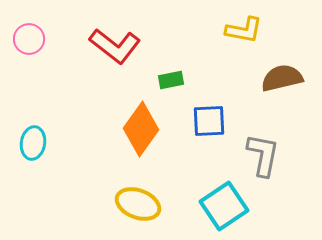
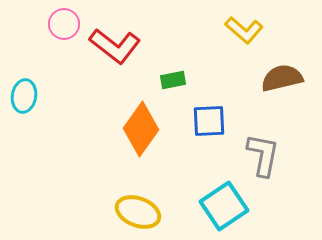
yellow L-shape: rotated 30 degrees clockwise
pink circle: moved 35 px right, 15 px up
green rectangle: moved 2 px right
cyan ellipse: moved 9 px left, 47 px up
yellow ellipse: moved 8 px down
